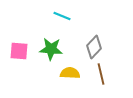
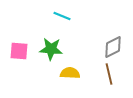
gray diamond: moved 19 px right; rotated 20 degrees clockwise
brown line: moved 8 px right
